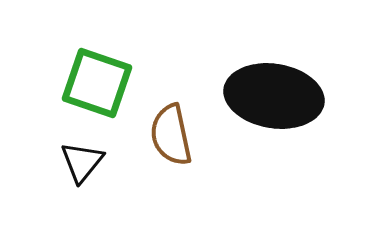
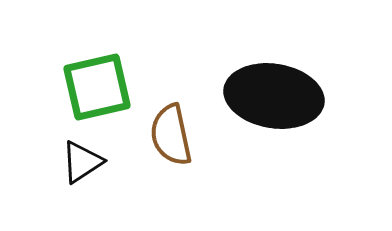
green square: moved 4 px down; rotated 32 degrees counterclockwise
black triangle: rotated 18 degrees clockwise
